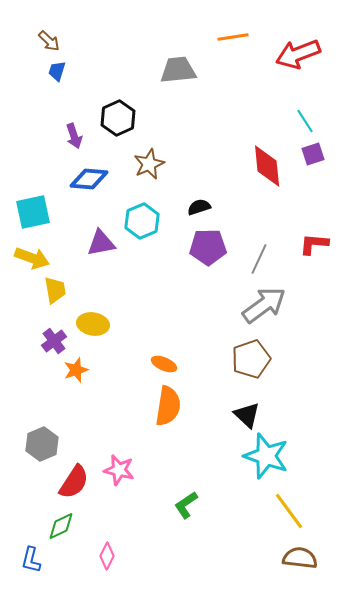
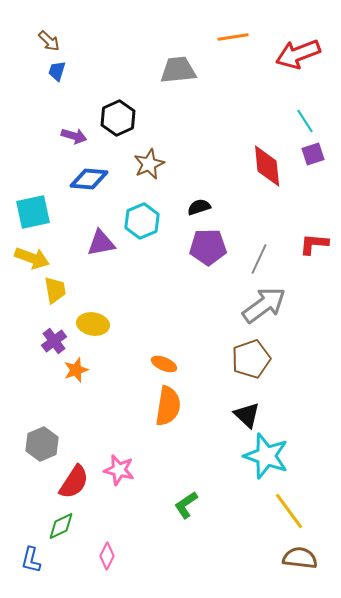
purple arrow: rotated 55 degrees counterclockwise
